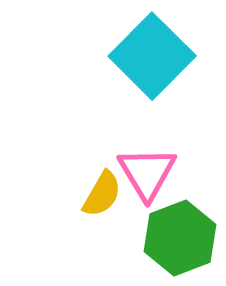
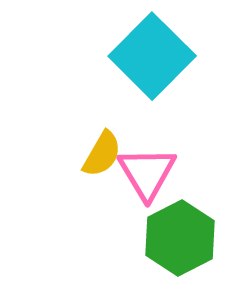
yellow semicircle: moved 40 px up
green hexagon: rotated 6 degrees counterclockwise
